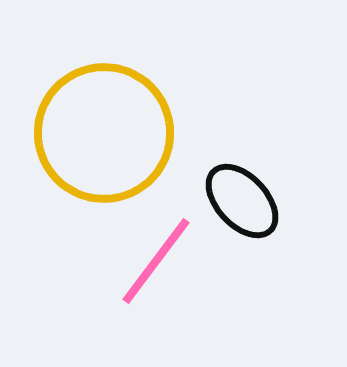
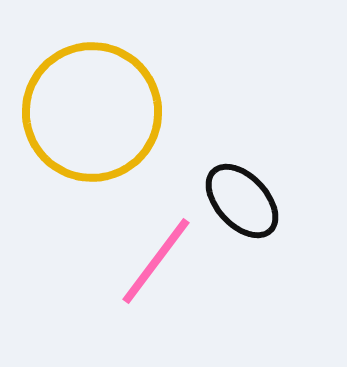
yellow circle: moved 12 px left, 21 px up
